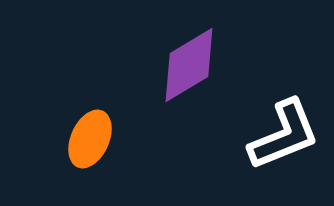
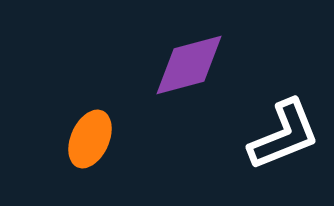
purple diamond: rotated 16 degrees clockwise
